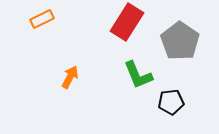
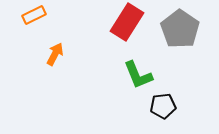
orange rectangle: moved 8 px left, 4 px up
gray pentagon: moved 12 px up
orange arrow: moved 15 px left, 23 px up
black pentagon: moved 8 px left, 4 px down
